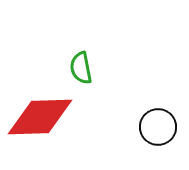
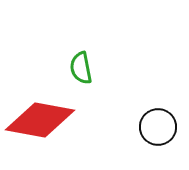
red diamond: moved 3 px down; rotated 12 degrees clockwise
